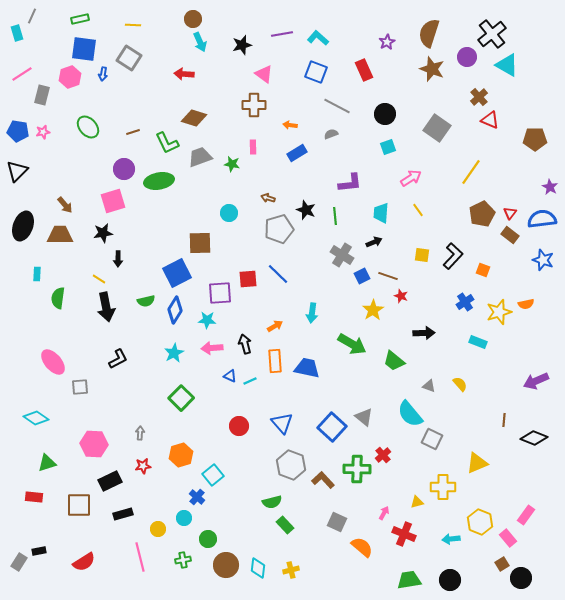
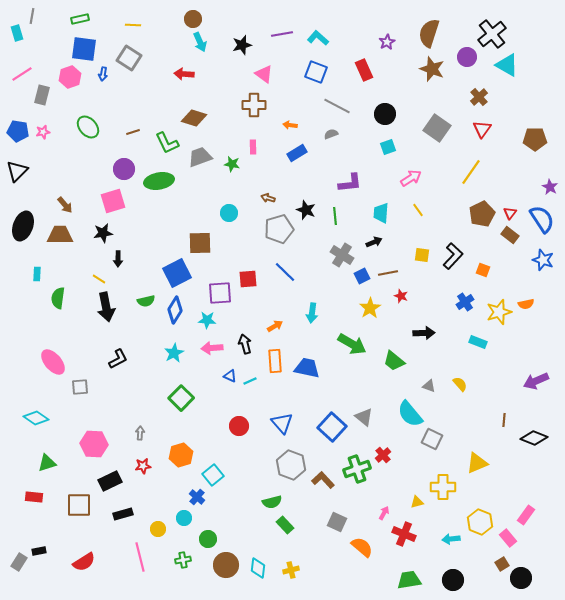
gray line at (32, 16): rotated 14 degrees counterclockwise
red triangle at (490, 120): moved 8 px left, 9 px down; rotated 42 degrees clockwise
blue semicircle at (542, 219): rotated 64 degrees clockwise
blue line at (278, 274): moved 7 px right, 2 px up
brown line at (388, 276): moved 3 px up; rotated 30 degrees counterclockwise
yellow star at (373, 310): moved 3 px left, 2 px up
green cross at (357, 469): rotated 20 degrees counterclockwise
black circle at (450, 580): moved 3 px right
